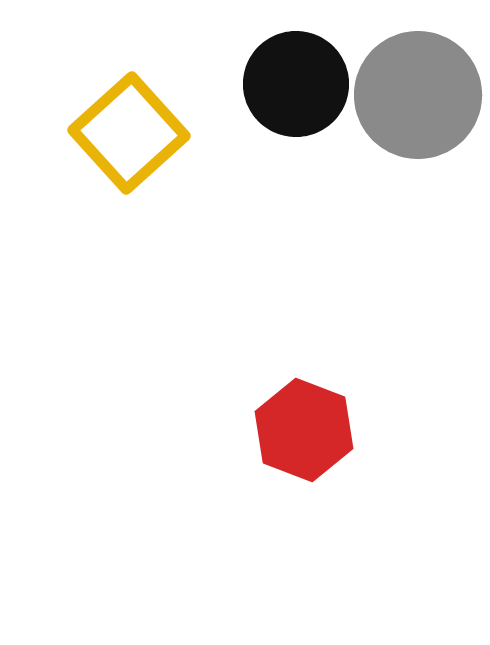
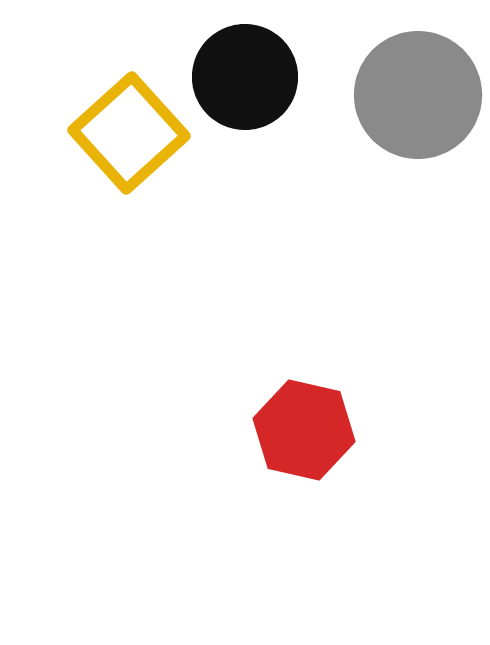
black circle: moved 51 px left, 7 px up
red hexagon: rotated 8 degrees counterclockwise
